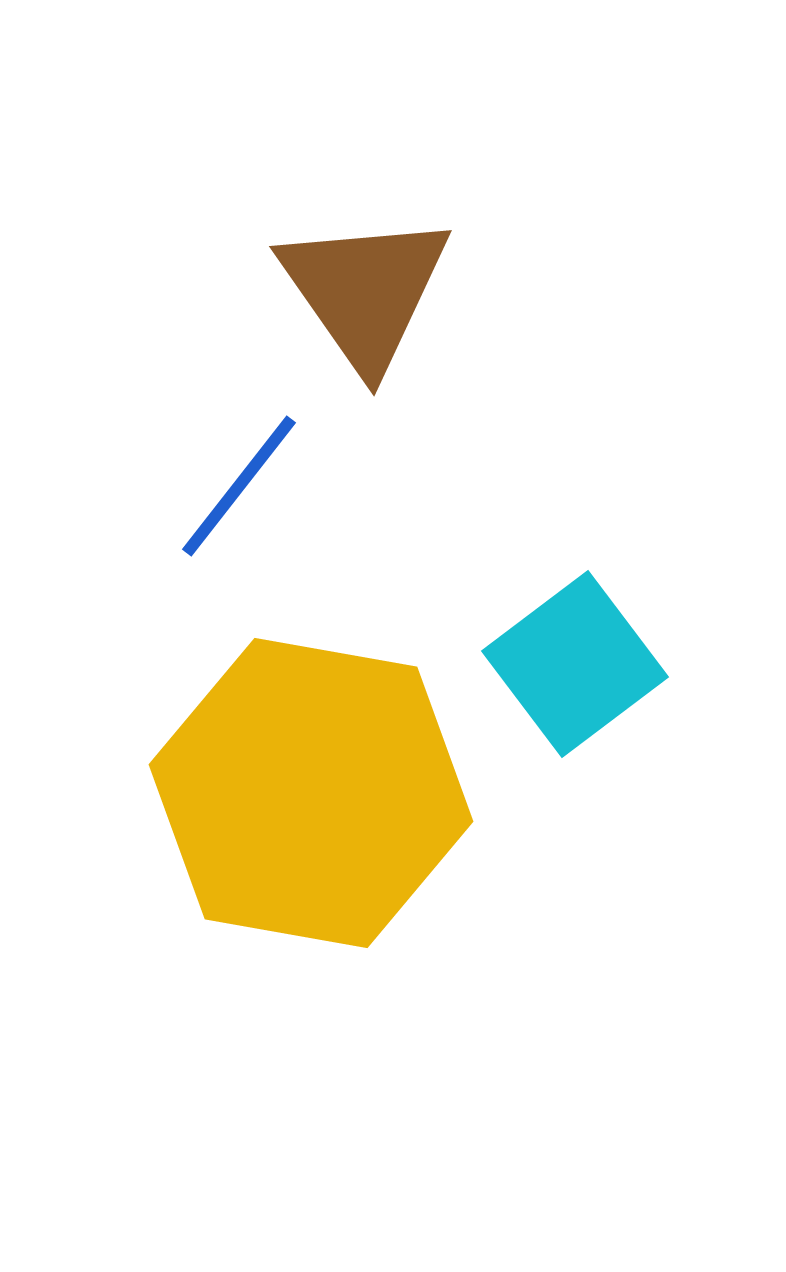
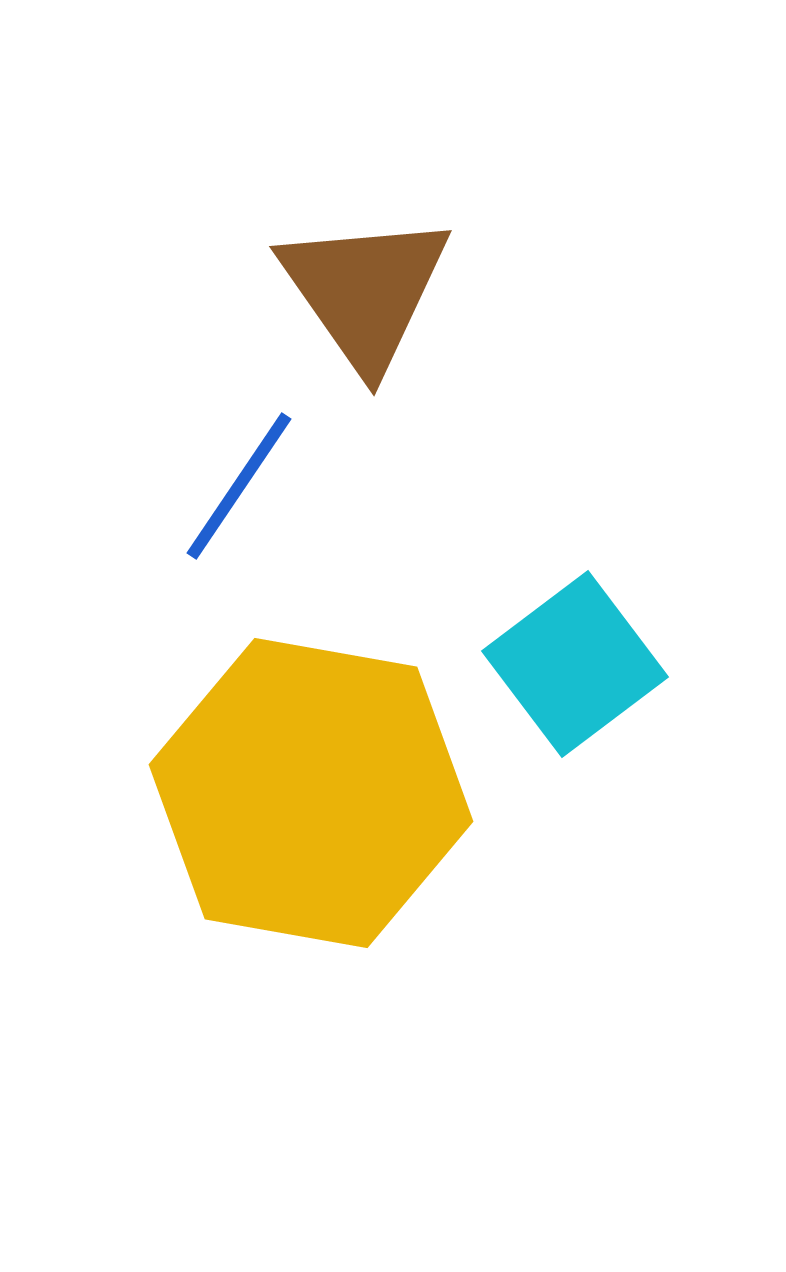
blue line: rotated 4 degrees counterclockwise
